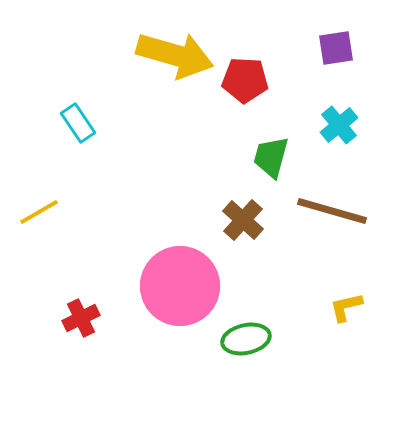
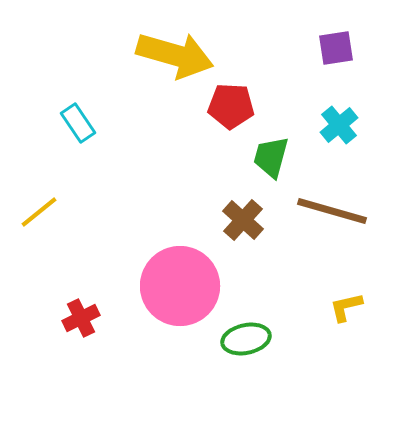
red pentagon: moved 14 px left, 26 px down
yellow line: rotated 9 degrees counterclockwise
